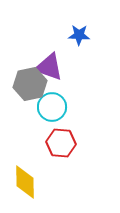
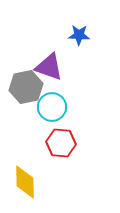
gray hexagon: moved 4 px left, 3 px down
